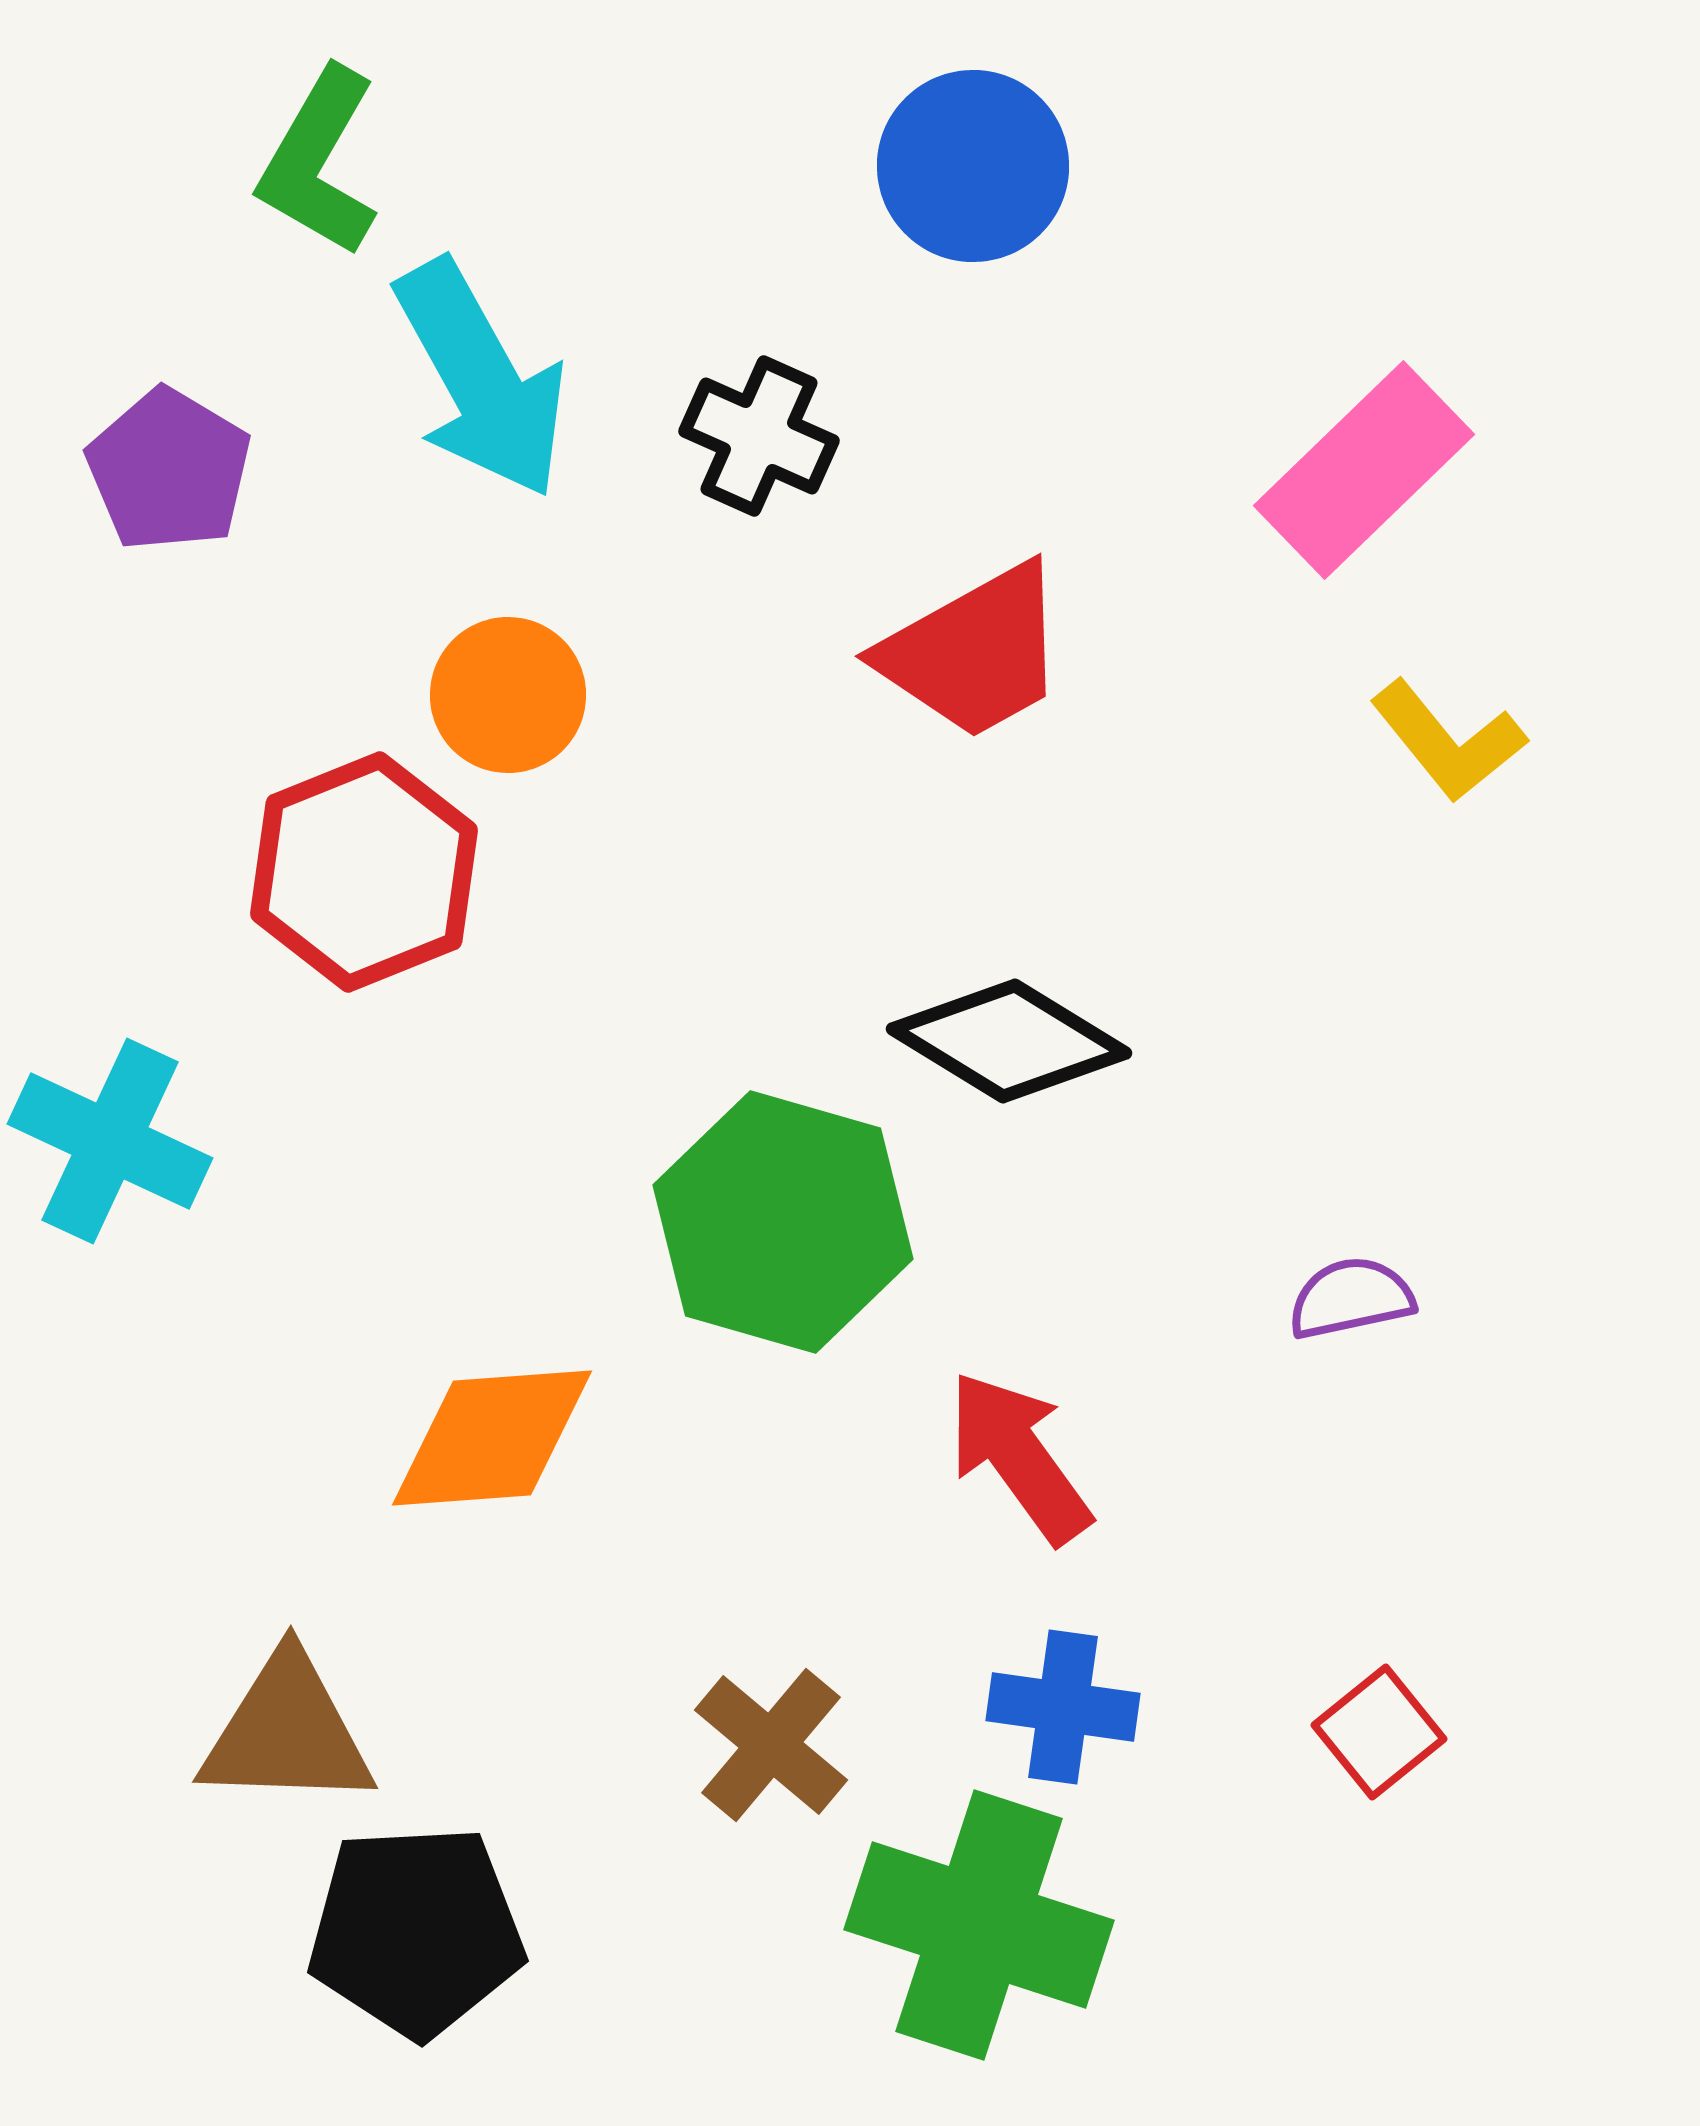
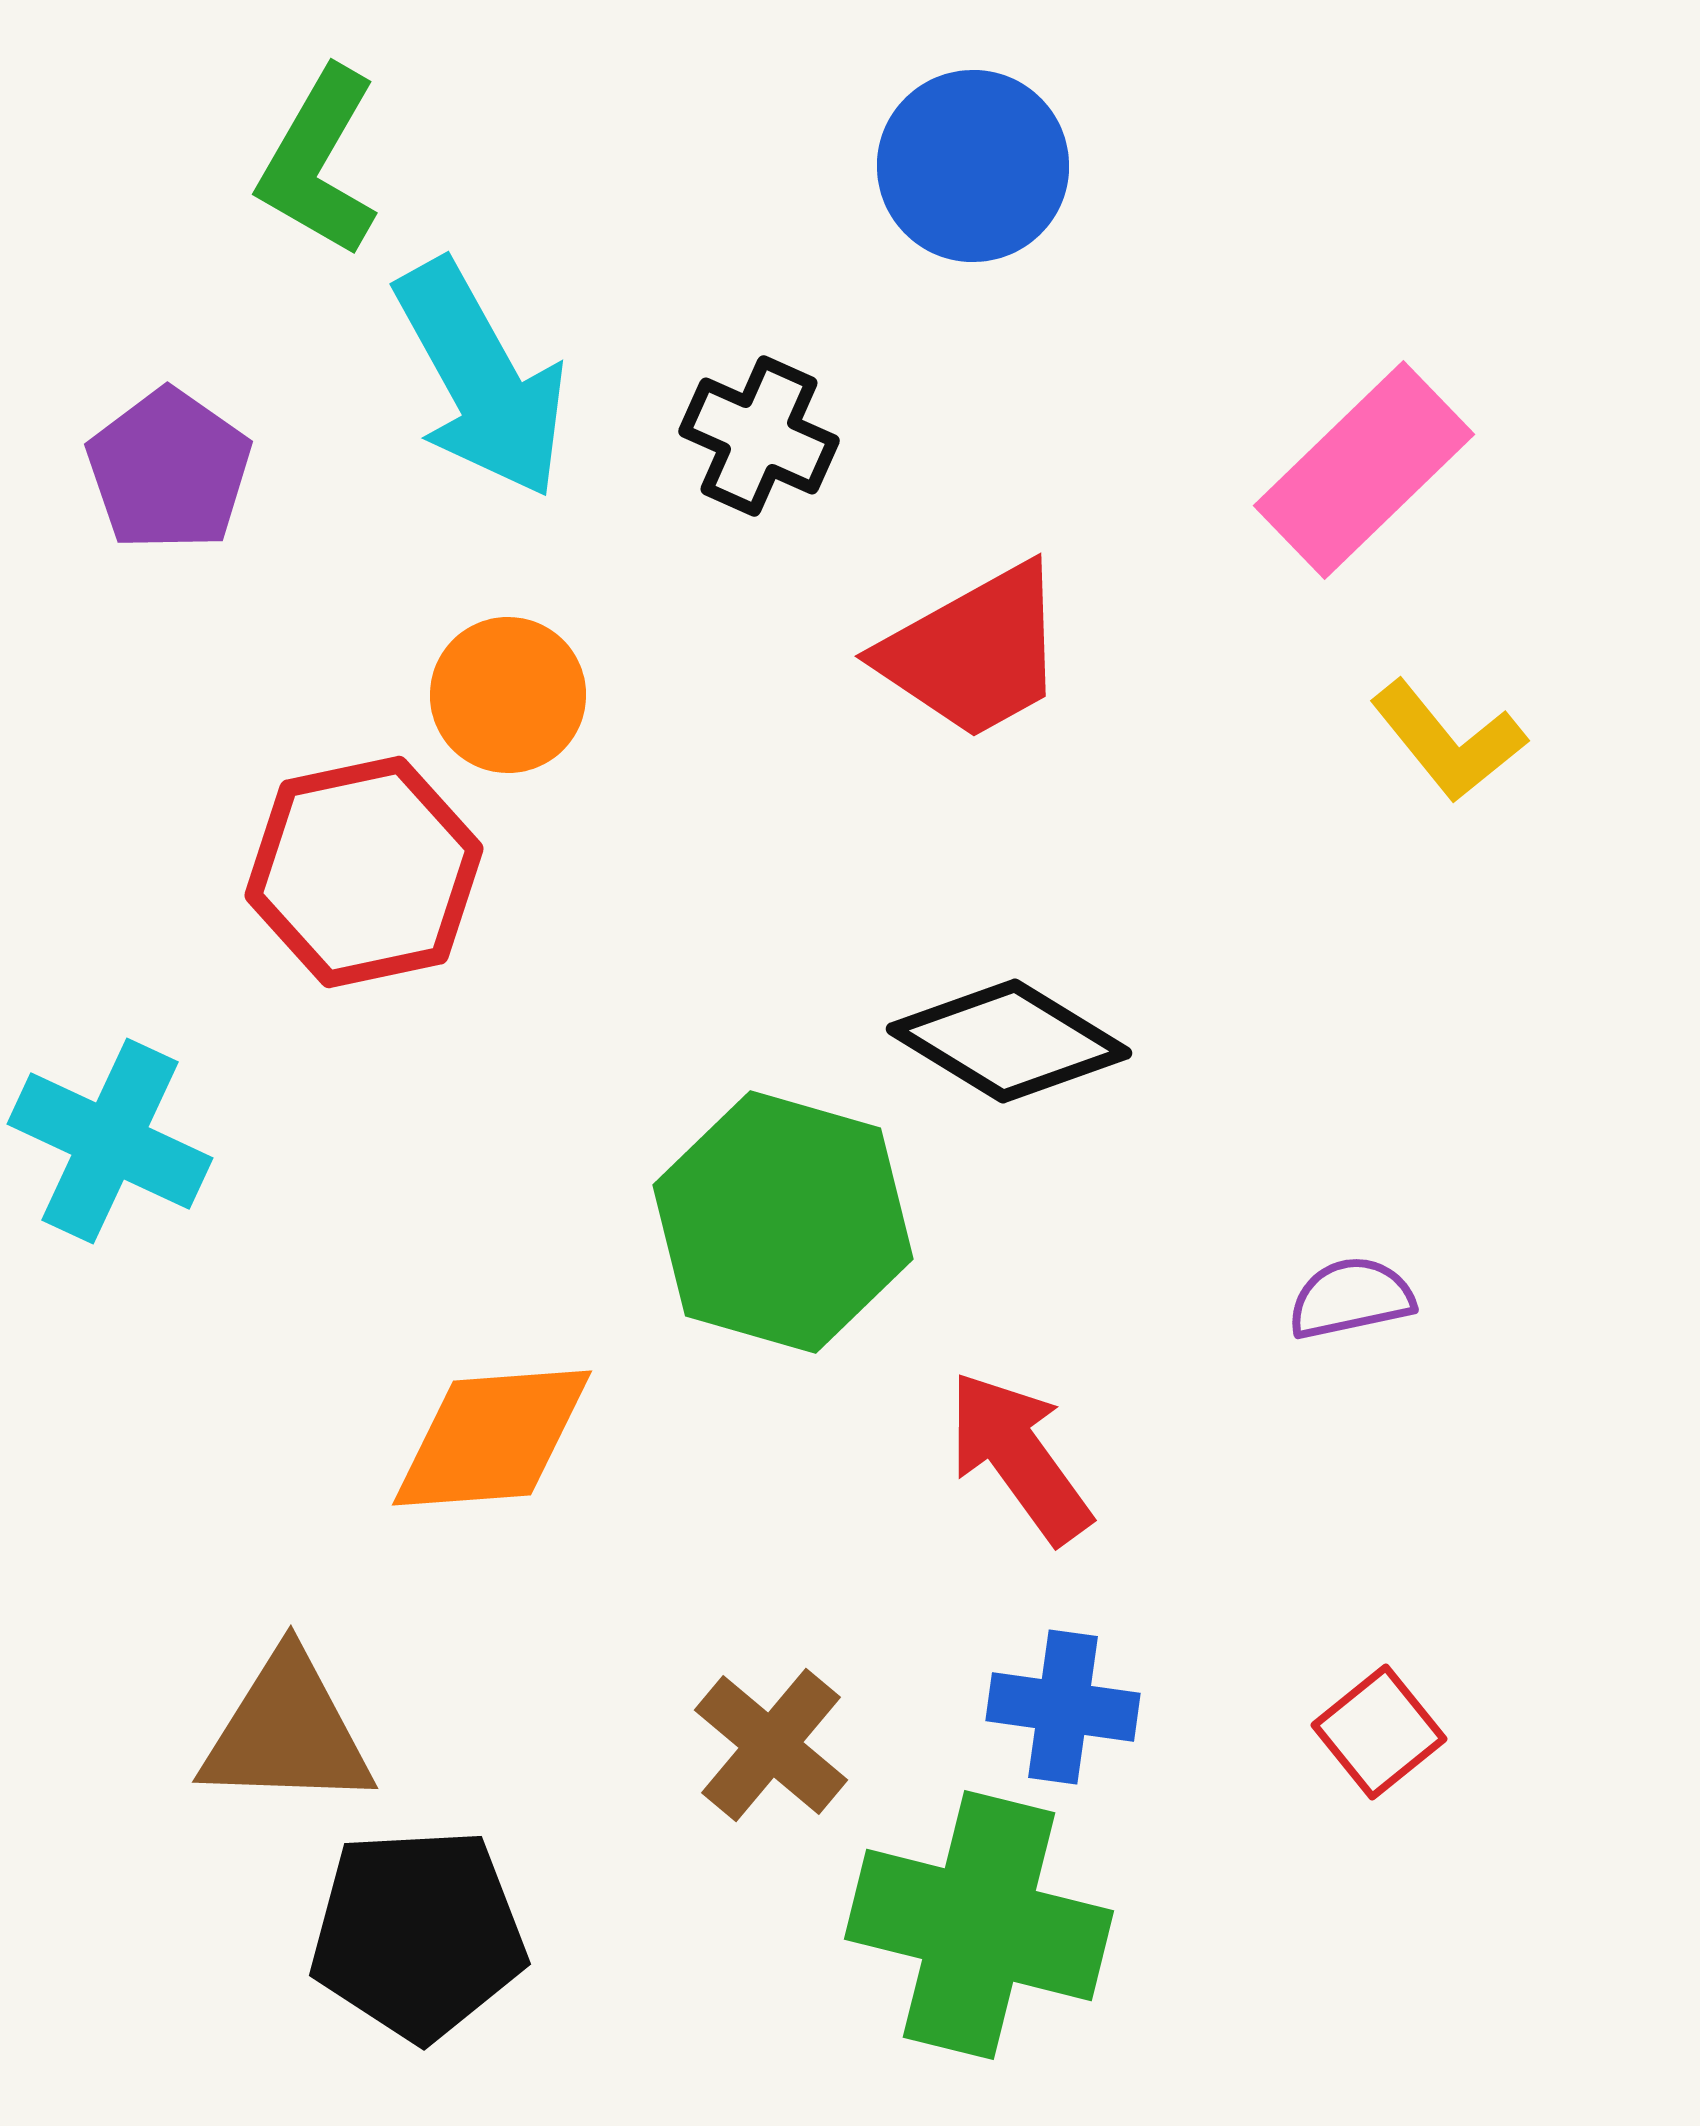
purple pentagon: rotated 4 degrees clockwise
red hexagon: rotated 10 degrees clockwise
green cross: rotated 4 degrees counterclockwise
black pentagon: moved 2 px right, 3 px down
